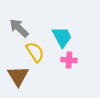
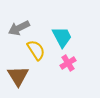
gray arrow: rotated 70 degrees counterclockwise
yellow semicircle: moved 1 px right, 2 px up
pink cross: moved 1 px left, 3 px down; rotated 35 degrees counterclockwise
